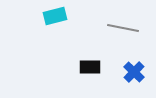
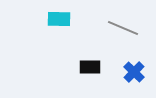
cyan rectangle: moved 4 px right, 3 px down; rotated 15 degrees clockwise
gray line: rotated 12 degrees clockwise
